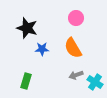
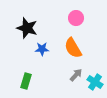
gray arrow: rotated 152 degrees clockwise
